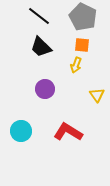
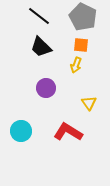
orange square: moved 1 px left
purple circle: moved 1 px right, 1 px up
yellow triangle: moved 8 px left, 8 px down
